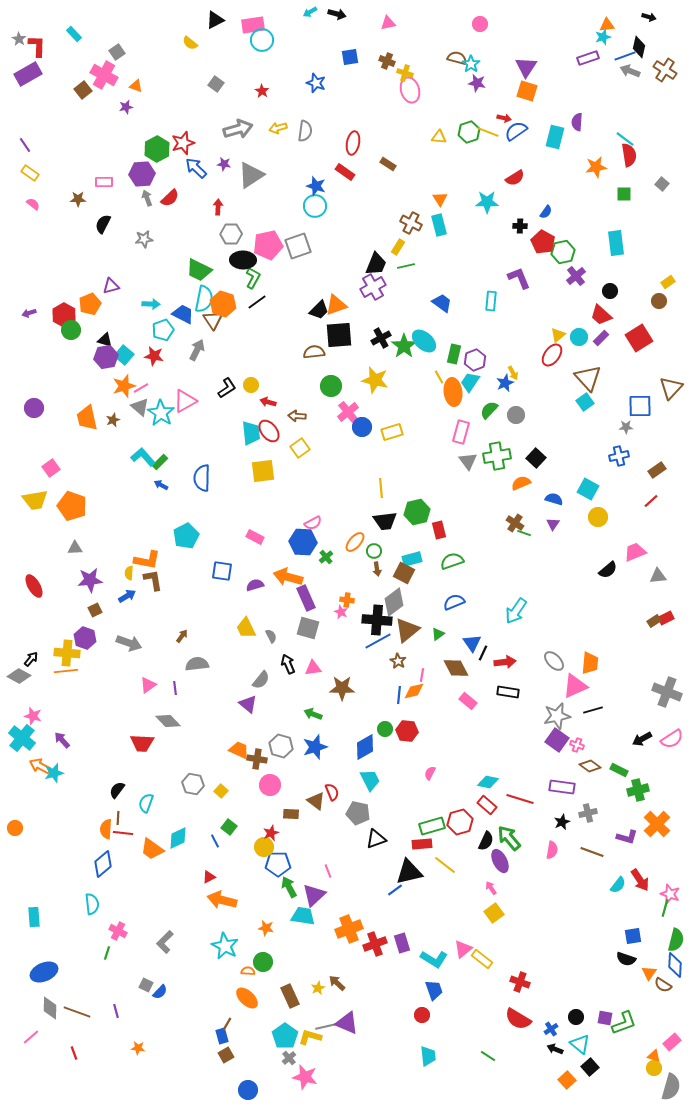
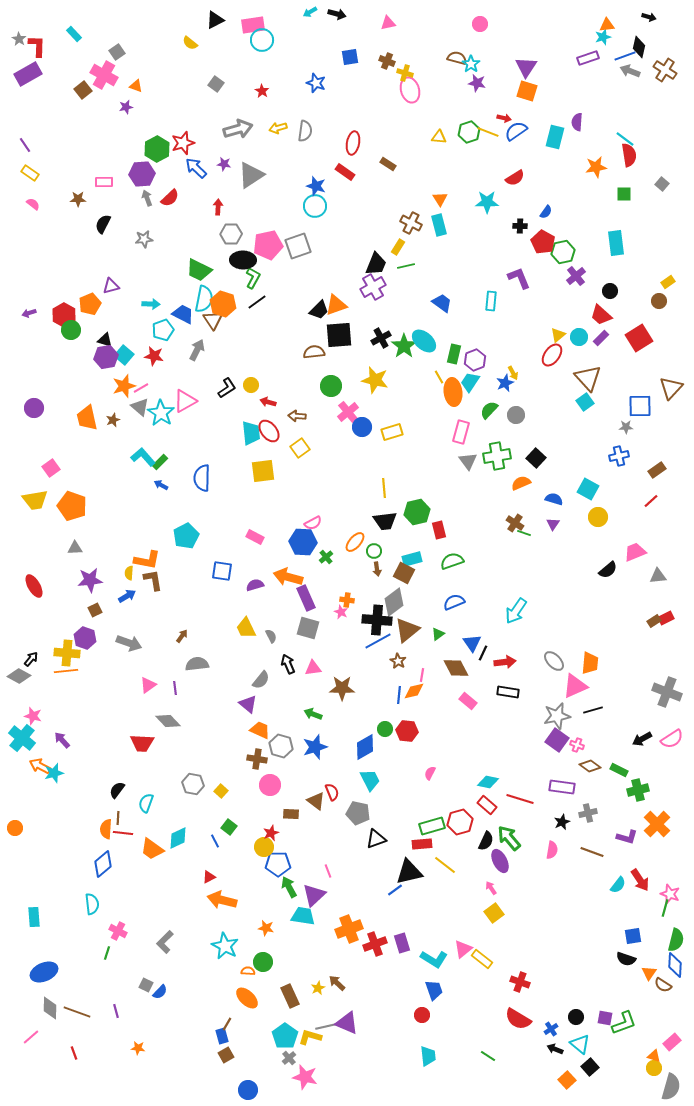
yellow line at (381, 488): moved 3 px right
orange trapezoid at (239, 750): moved 21 px right, 20 px up
